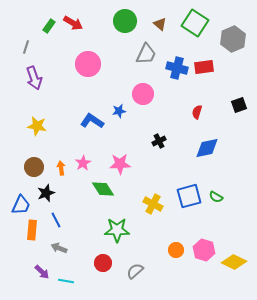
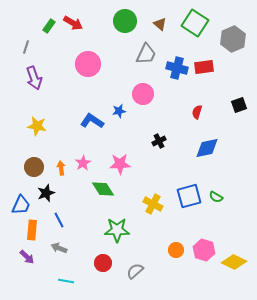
blue line at (56, 220): moved 3 px right
purple arrow at (42, 272): moved 15 px left, 15 px up
